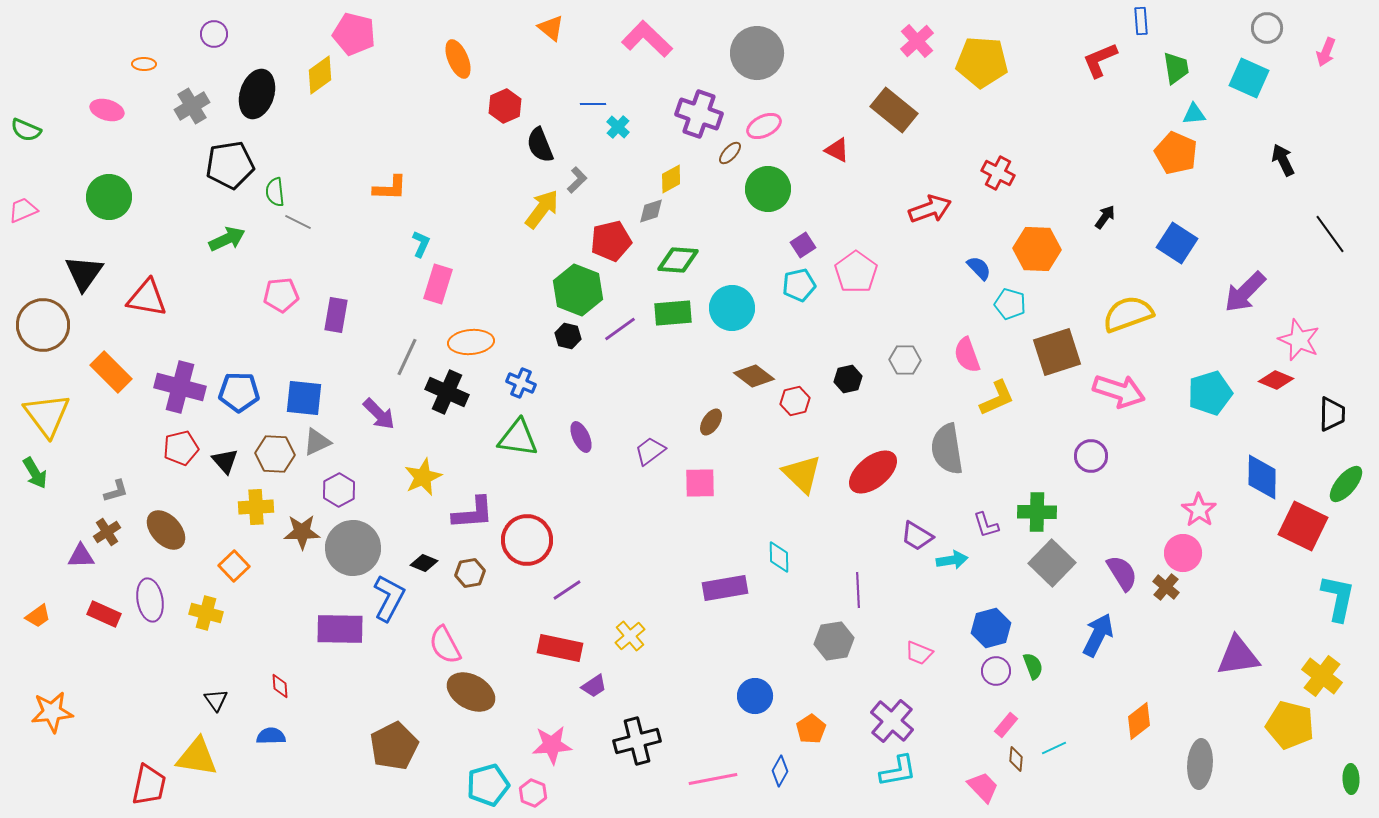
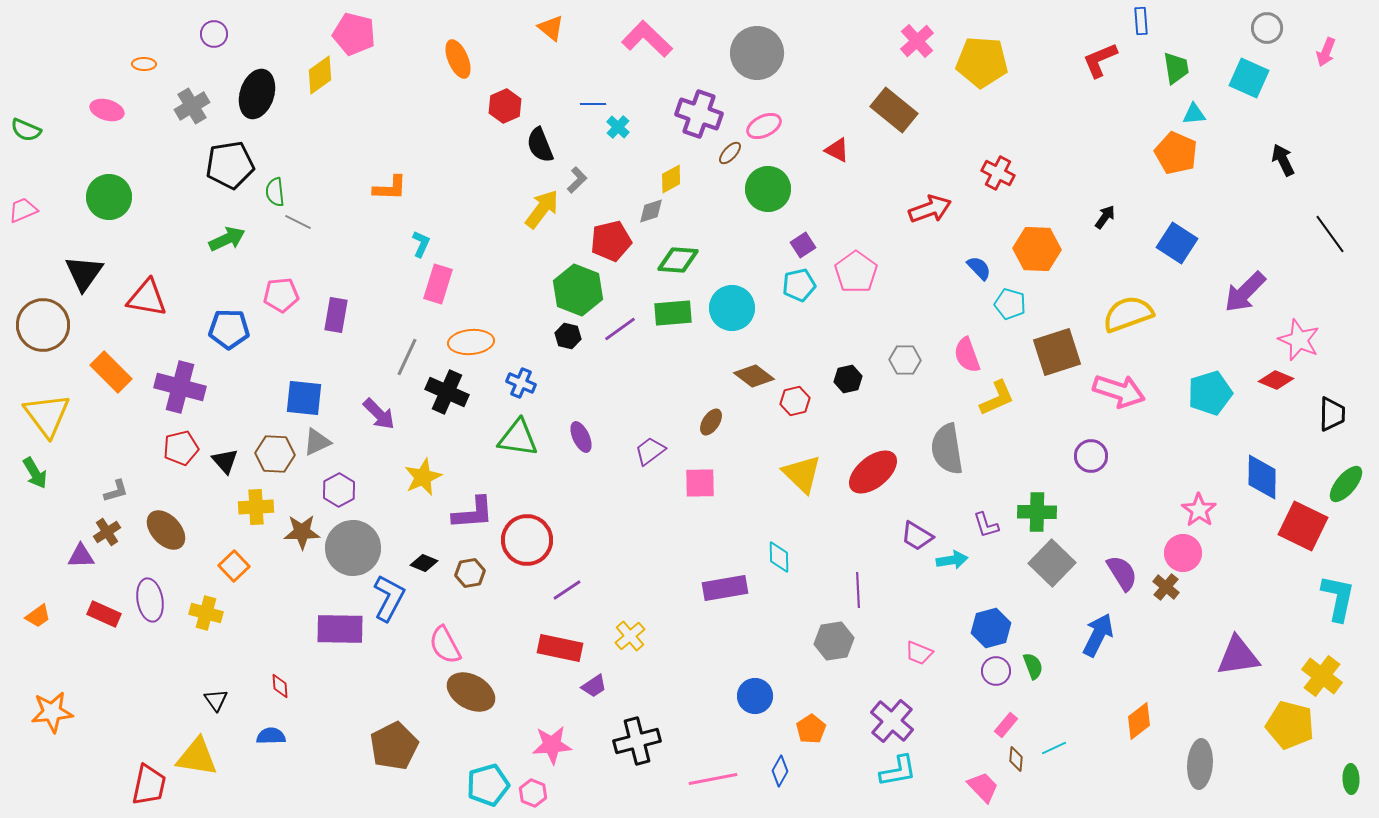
blue pentagon at (239, 392): moved 10 px left, 63 px up
